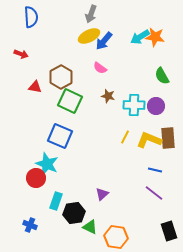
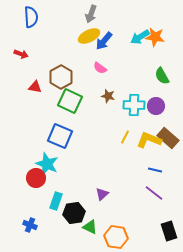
brown rectangle: rotated 45 degrees counterclockwise
